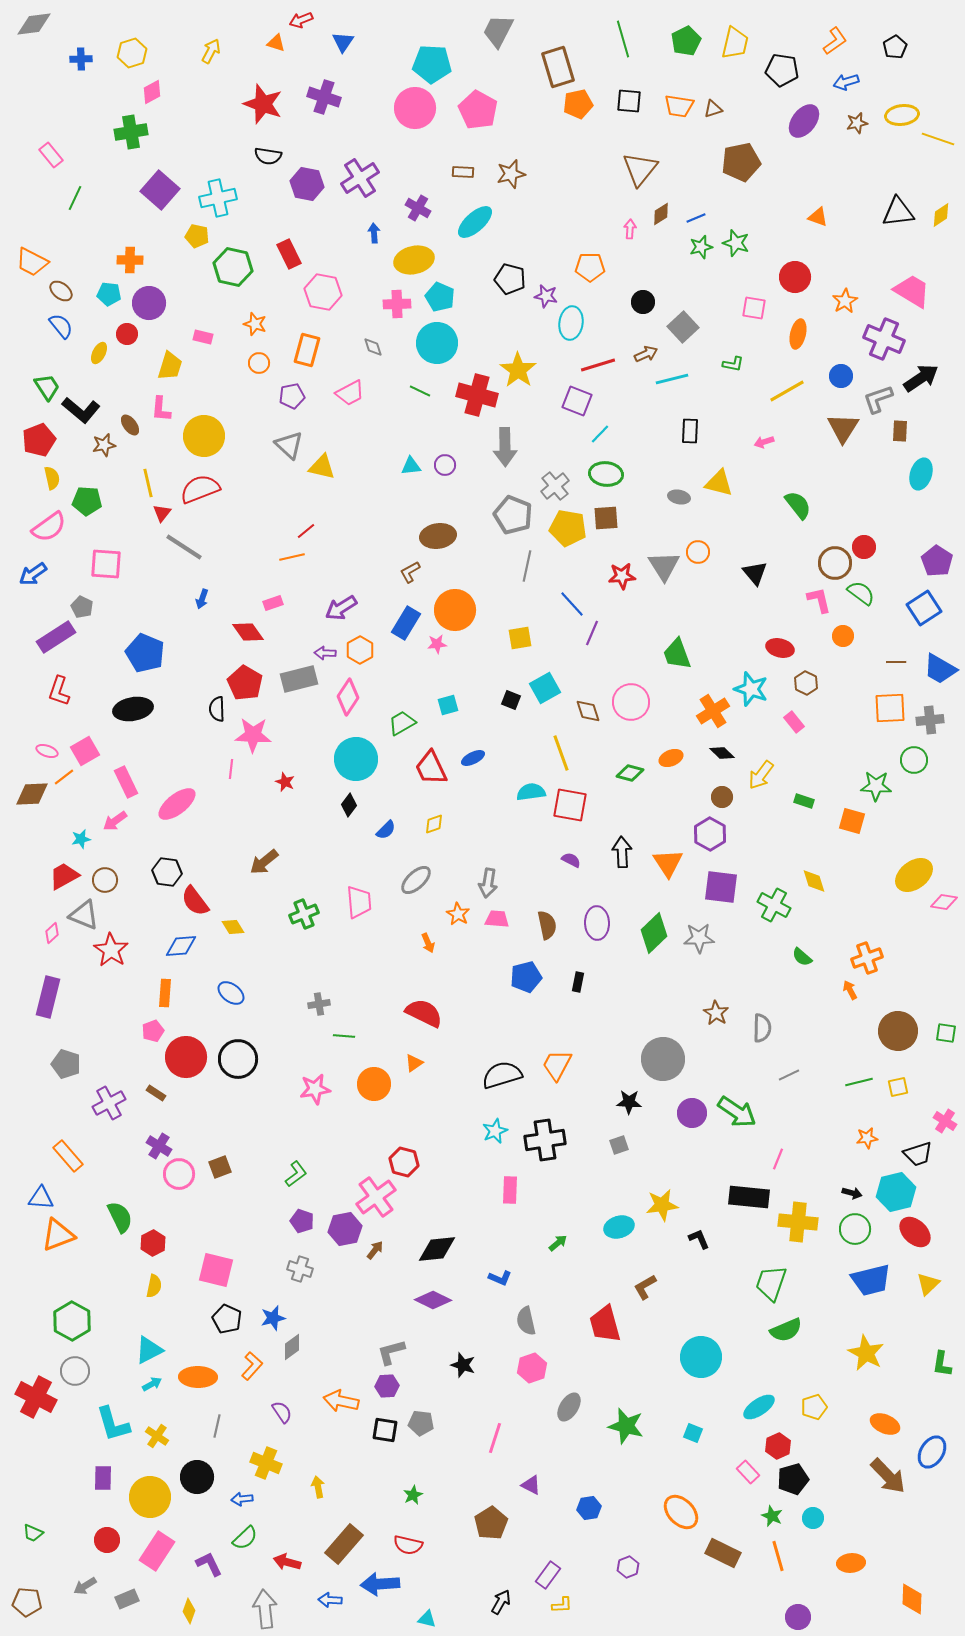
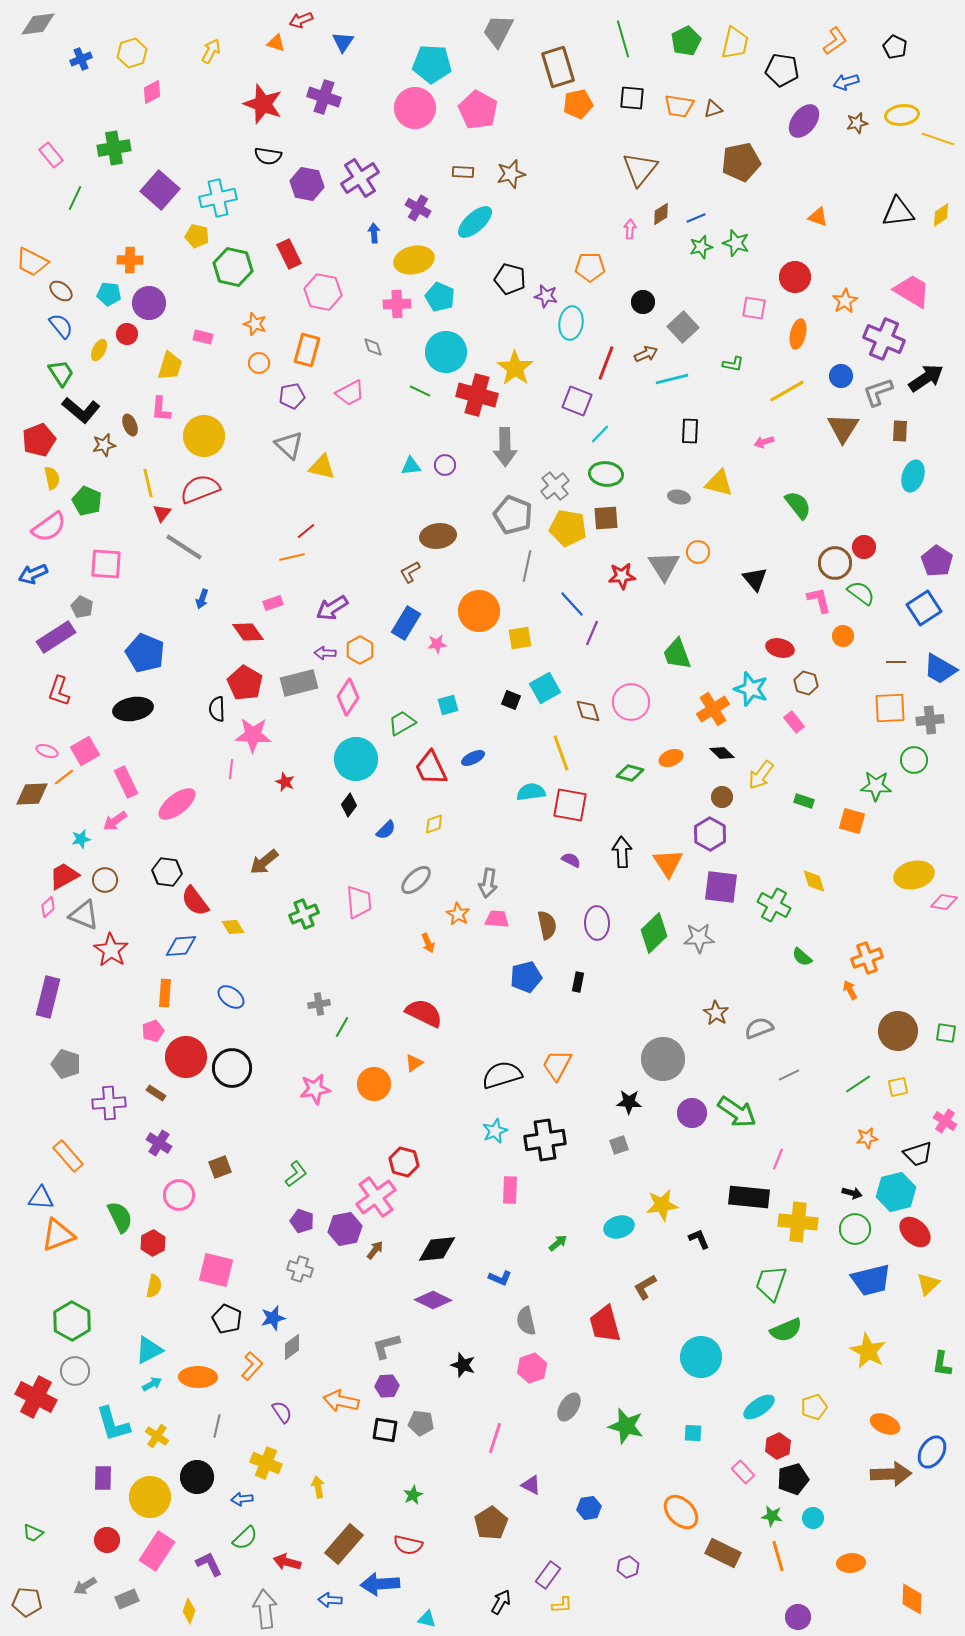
gray diamond at (34, 24): moved 4 px right
black pentagon at (895, 47): rotated 15 degrees counterclockwise
blue cross at (81, 59): rotated 20 degrees counterclockwise
black square at (629, 101): moved 3 px right, 3 px up
green cross at (131, 132): moved 17 px left, 16 px down
cyan circle at (437, 343): moved 9 px right, 9 px down
yellow ellipse at (99, 353): moved 3 px up
red line at (598, 365): moved 8 px right, 2 px up; rotated 52 degrees counterclockwise
yellow star at (518, 370): moved 3 px left, 2 px up
black arrow at (921, 378): moved 5 px right
green trapezoid at (47, 387): moved 14 px right, 14 px up
gray L-shape at (878, 399): moved 7 px up
brown ellipse at (130, 425): rotated 15 degrees clockwise
cyan ellipse at (921, 474): moved 8 px left, 2 px down
green pentagon at (87, 501): rotated 20 degrees clockwise
black triangle at (755, 573): moved 6 px down
blue arrow at (33, 574): rotated 12 degrees clockwise
purple arrow at (341, 608): moved 9 px left
orange circle at (455, 610): moved 24 px right, 1 px down
gray rectangle at (299, 679): moved 4 px down
brown hexagon at (806, 683): rotated 10 degrees counterclockwise
orange cross at (713, 711): moved 2 px up
yellow ellipse at (914, 875): rotated 24 degrees clockwise
pink diamond at (52, 933): moved 4 px left, 26 px up
blue ellipse at (231, 993): moved 4 px down
gray semicircle at (762, 1028): moved 3 px left; rotated 112 degrees counterclockwise
green line at (344, 1036): moved 2 px left, 9 px up; rotated 65 degrees counterclockwise
black circle at (238, 1059): moved 6 px left, 9 px down
green line at (859, 1082): moved 1 px left, 2 px down; rotated 20 degrees counterclockwise
purple cross at (109, 1103): rotated 24 degrees clockwise
purple cross at (159, 1146): moved 3 px up
pink circle at (179, 1174): moved 21 px down
gray L-shape at (391, 1352): moved 5 px left, 6 px up
yellow star at (866, 1353): moved 2 px right, 2 px up
cyan square at (693, 1433): rotated 18 degrees counterclockwise
pink rectangle at (748, 1472): moved 5 px left
brown arrow at (888, 1476): moved 3 px right, 2 px up; rotated 48 degrees counterclockwise
green star at (772, 1516): rotated 15 degrees counterclockwise
